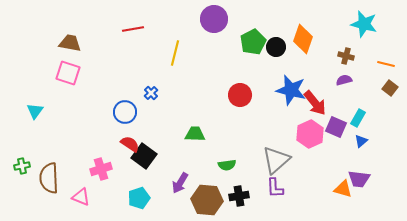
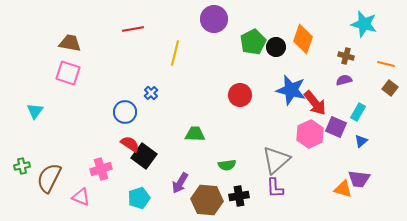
cyan rectangle: moved 6 px up
brown semicircle: rotated 28 degrees clockwise
